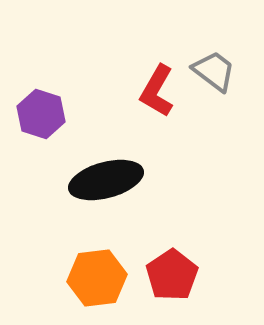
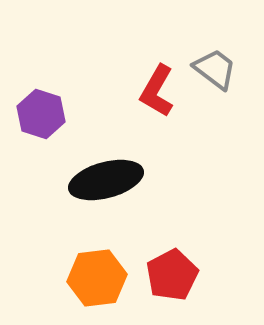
gray trapezoid: moved 1 px right, 2 px up
red pentagon: rotated 6 degrees clockwise
